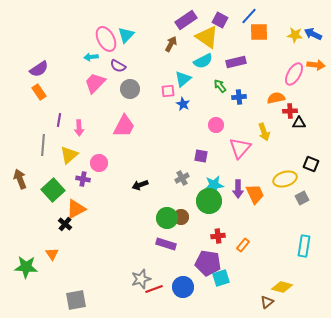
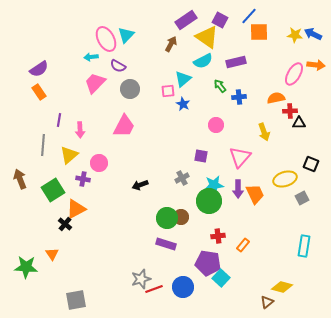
pink arrow at (79, 128): moved 1 px right, 2 px down
pink triangle at (240, 148): moved 9 px down
green square at (53, 190): rotated 10 degrees clockwise
cyan square at (221, 278): rotated 30 degrees counterclockwise
